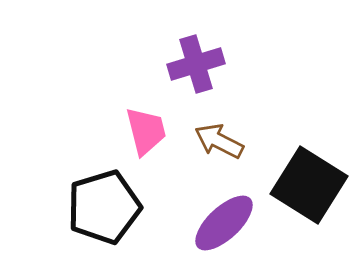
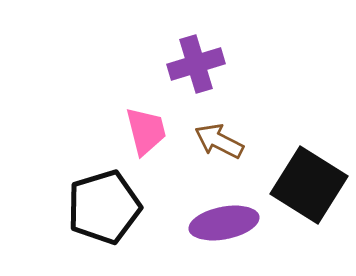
purple ellipse: rotated 32 degrees clockwise
